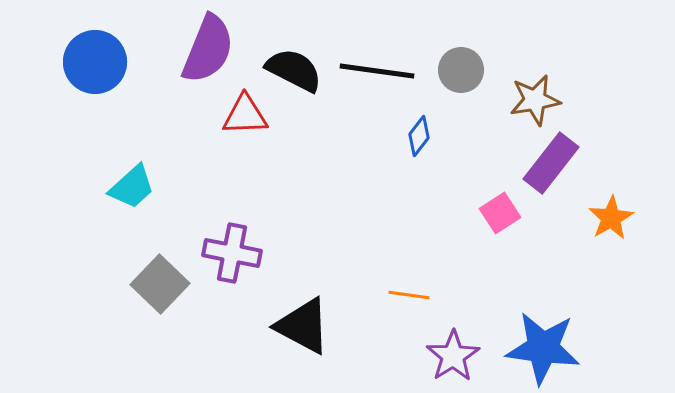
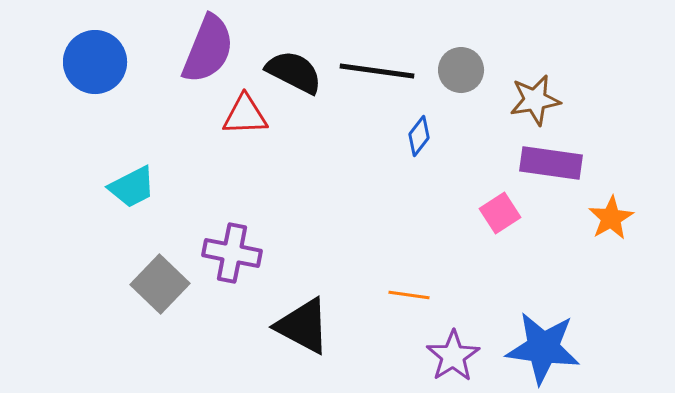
black semicircle: moved 2 px down
purple rectangle: rotated 60 degrees clockwise
cyan trapezoid: rotated 15 degrees clockwise
